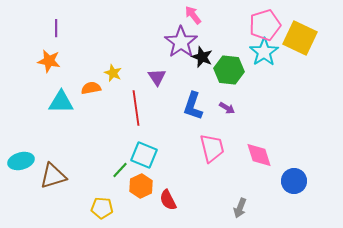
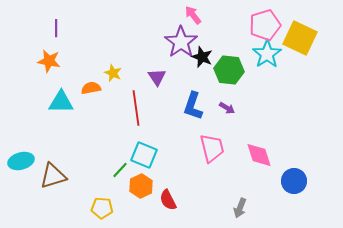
cyan star: moved 3 px right, 2 px down
